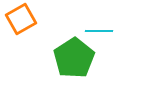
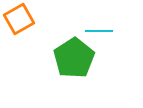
orange square: moved 2 px left
